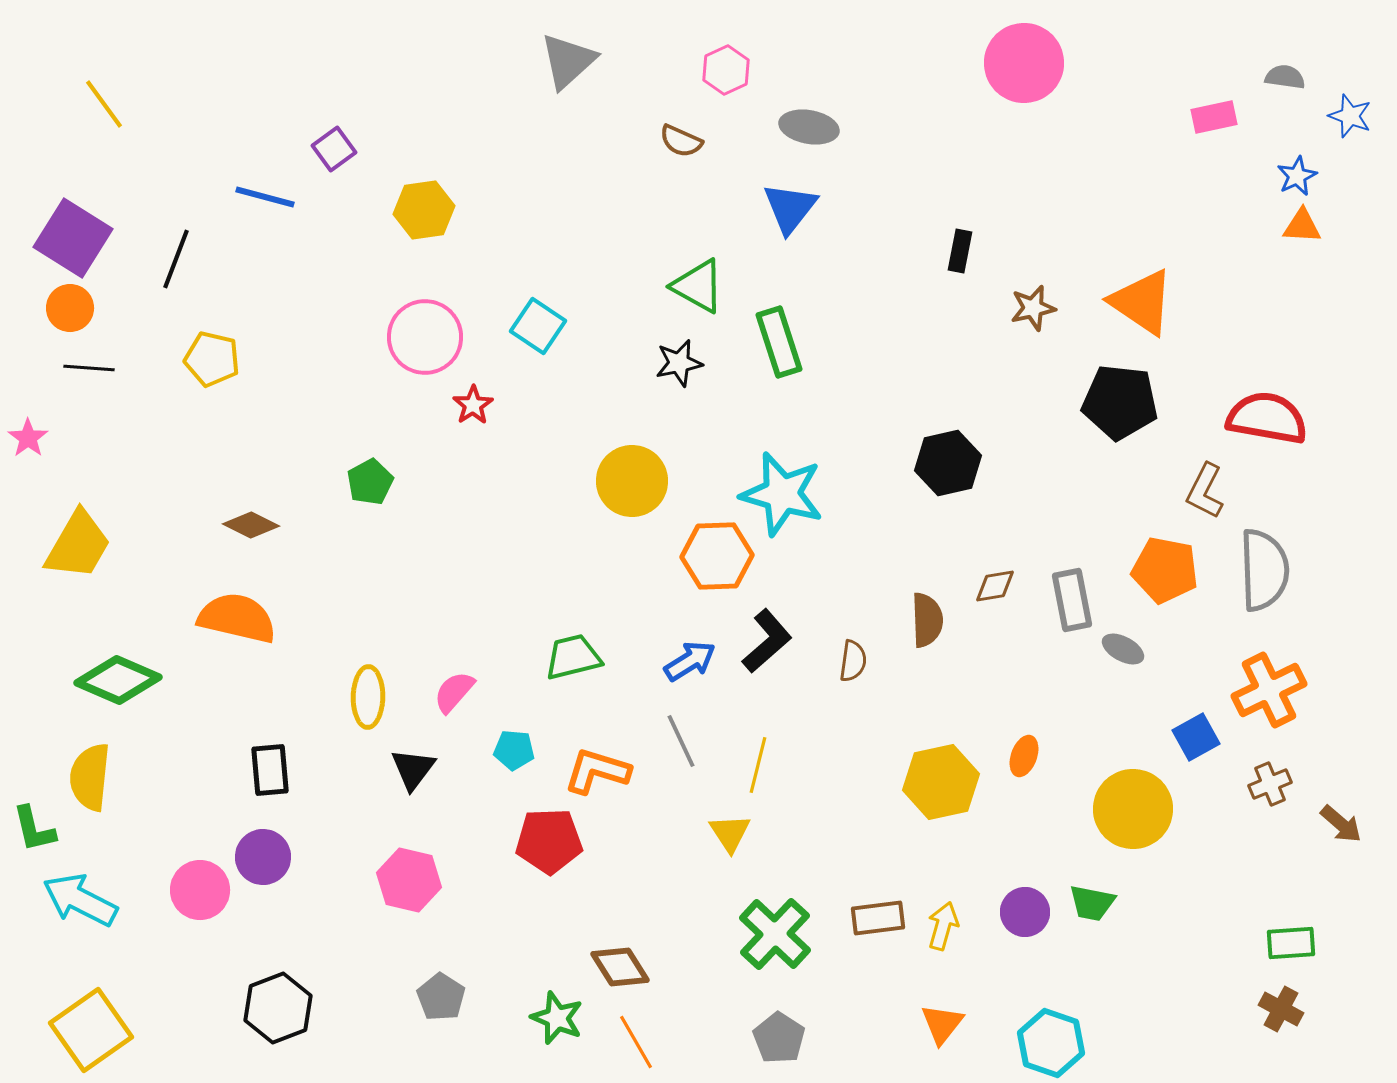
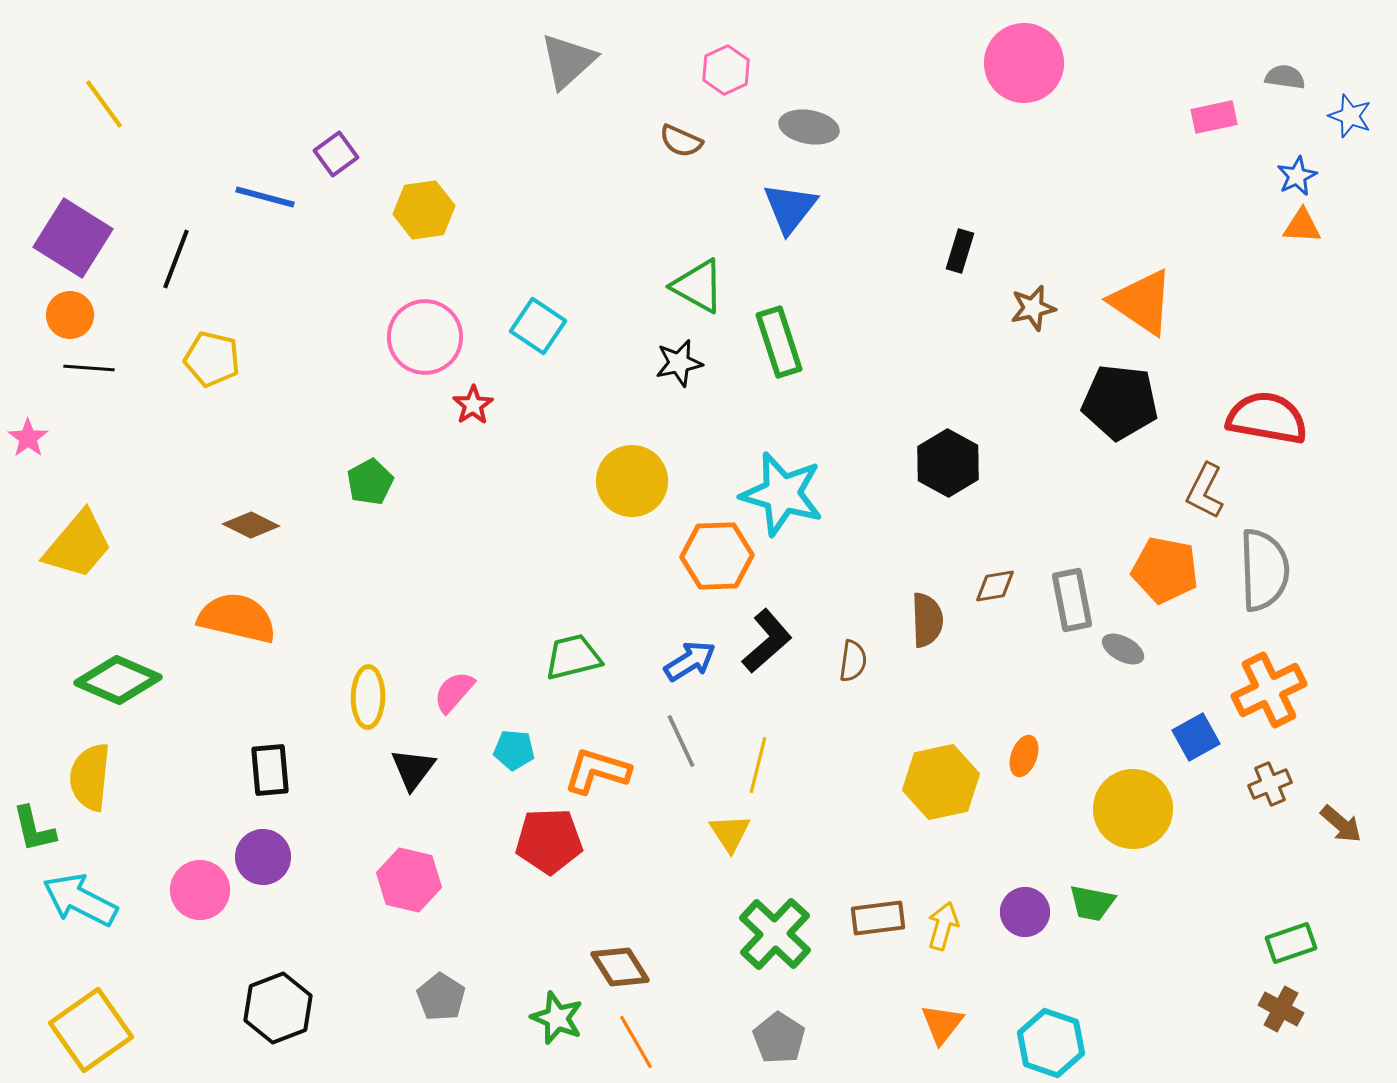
purple square at (334, 149): moved 2 px right, 5 px down
black rectangle at (960, 251): rotated 6 degrees clockwise
orange circle at (70, 308): moved 7 px down
black hexagon at (948, 463): rotated 18 degrees counterclockwise
yellow trapezoid at (78, 545): rotated 10 degrees clockwise
green rectangle at (1291, 943): rotated 15 degrees counterclockwise
